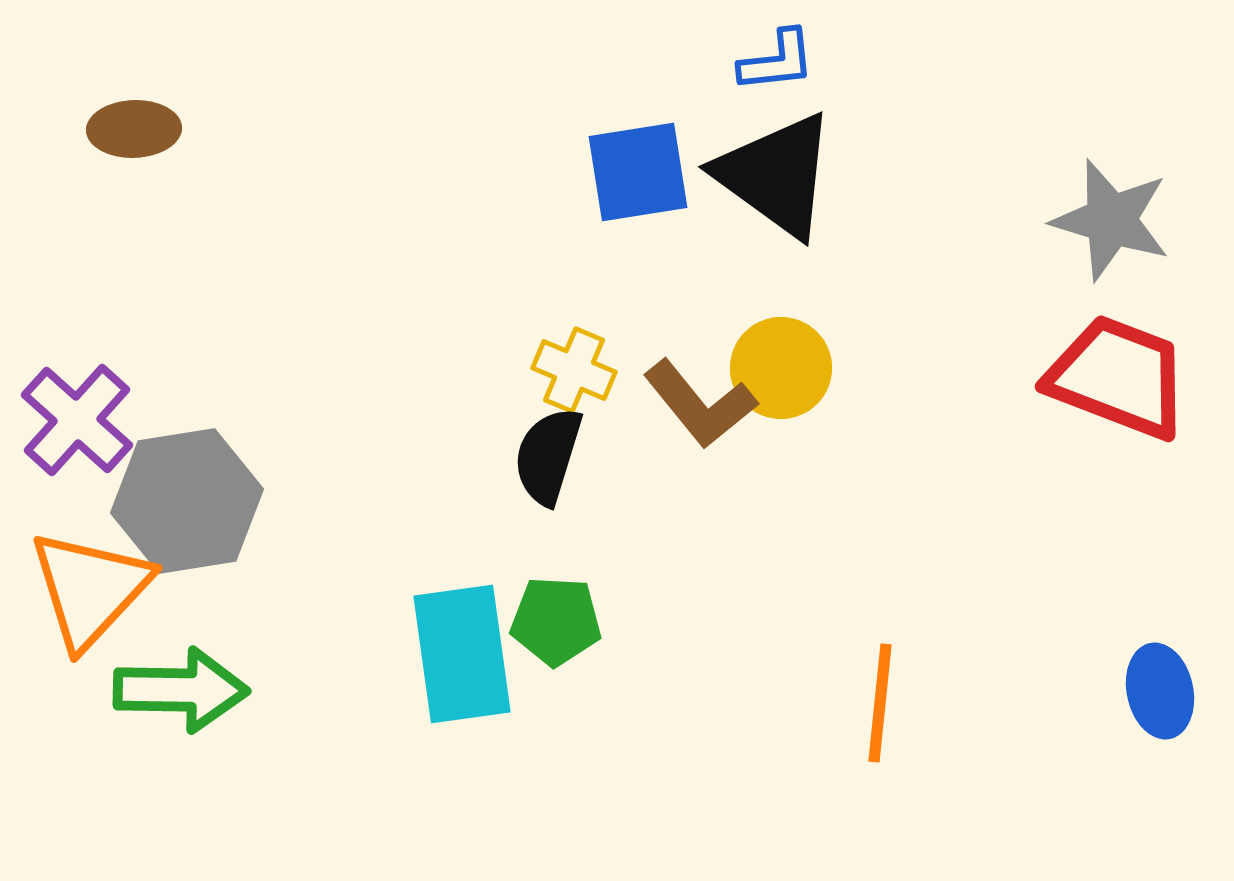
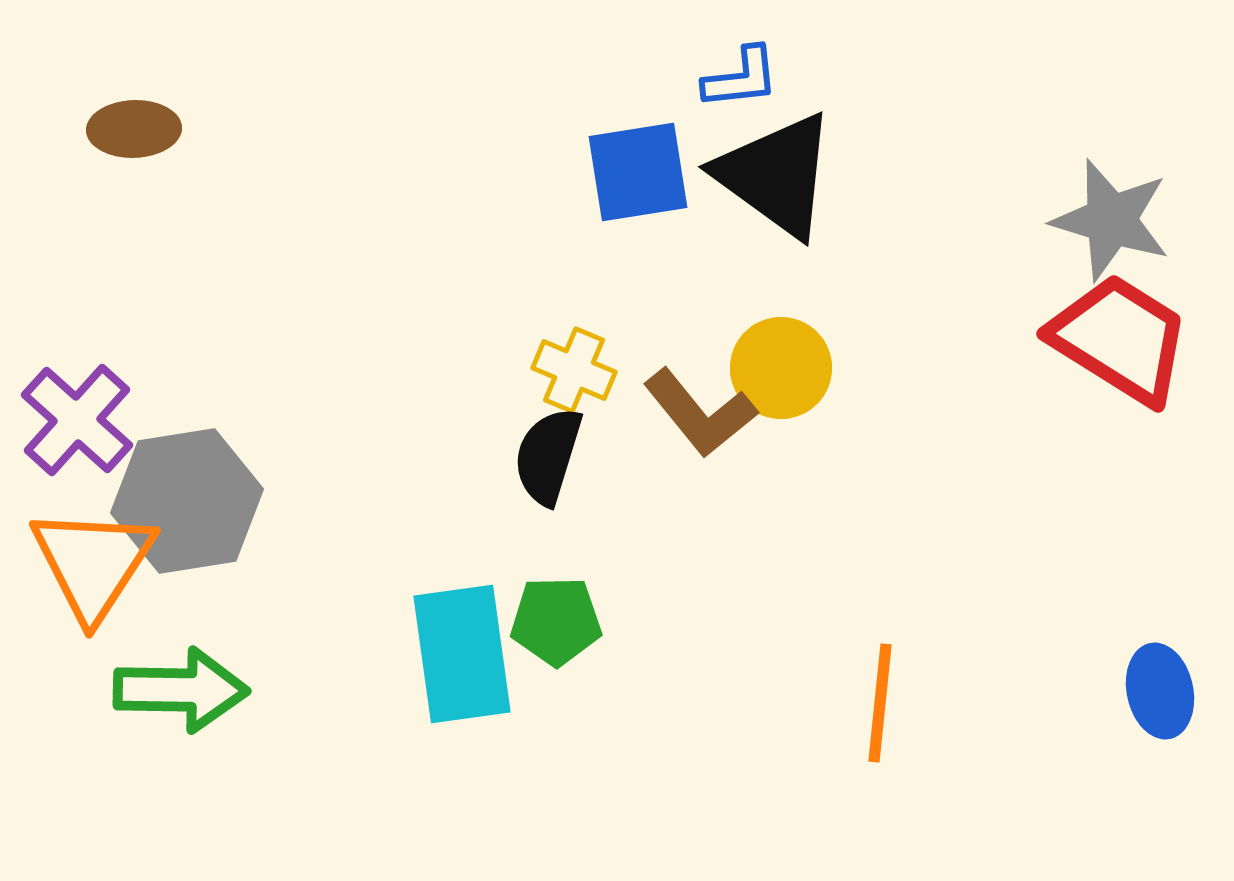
blue L-shape: moved 36 px left, 17 px down
red trapezoid: moved 2 px right, 38 px up; rotated 11 degrees clockwise
brown L-shape: moved 9 px down
orange triangle: moved 3 px right, 26 px up; rotated 10 degrees counterclockwise
green pentagon: rotated 4 degrees counterclockwise
